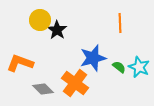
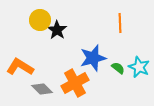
orange L-shape: moved 4 px down; rotated 12 degrees clockwise
green semicircle: moved 1 px left, 1 px down
orange cross: rotated 24 degrees clockwise
gray diamond: moved 1 px left
